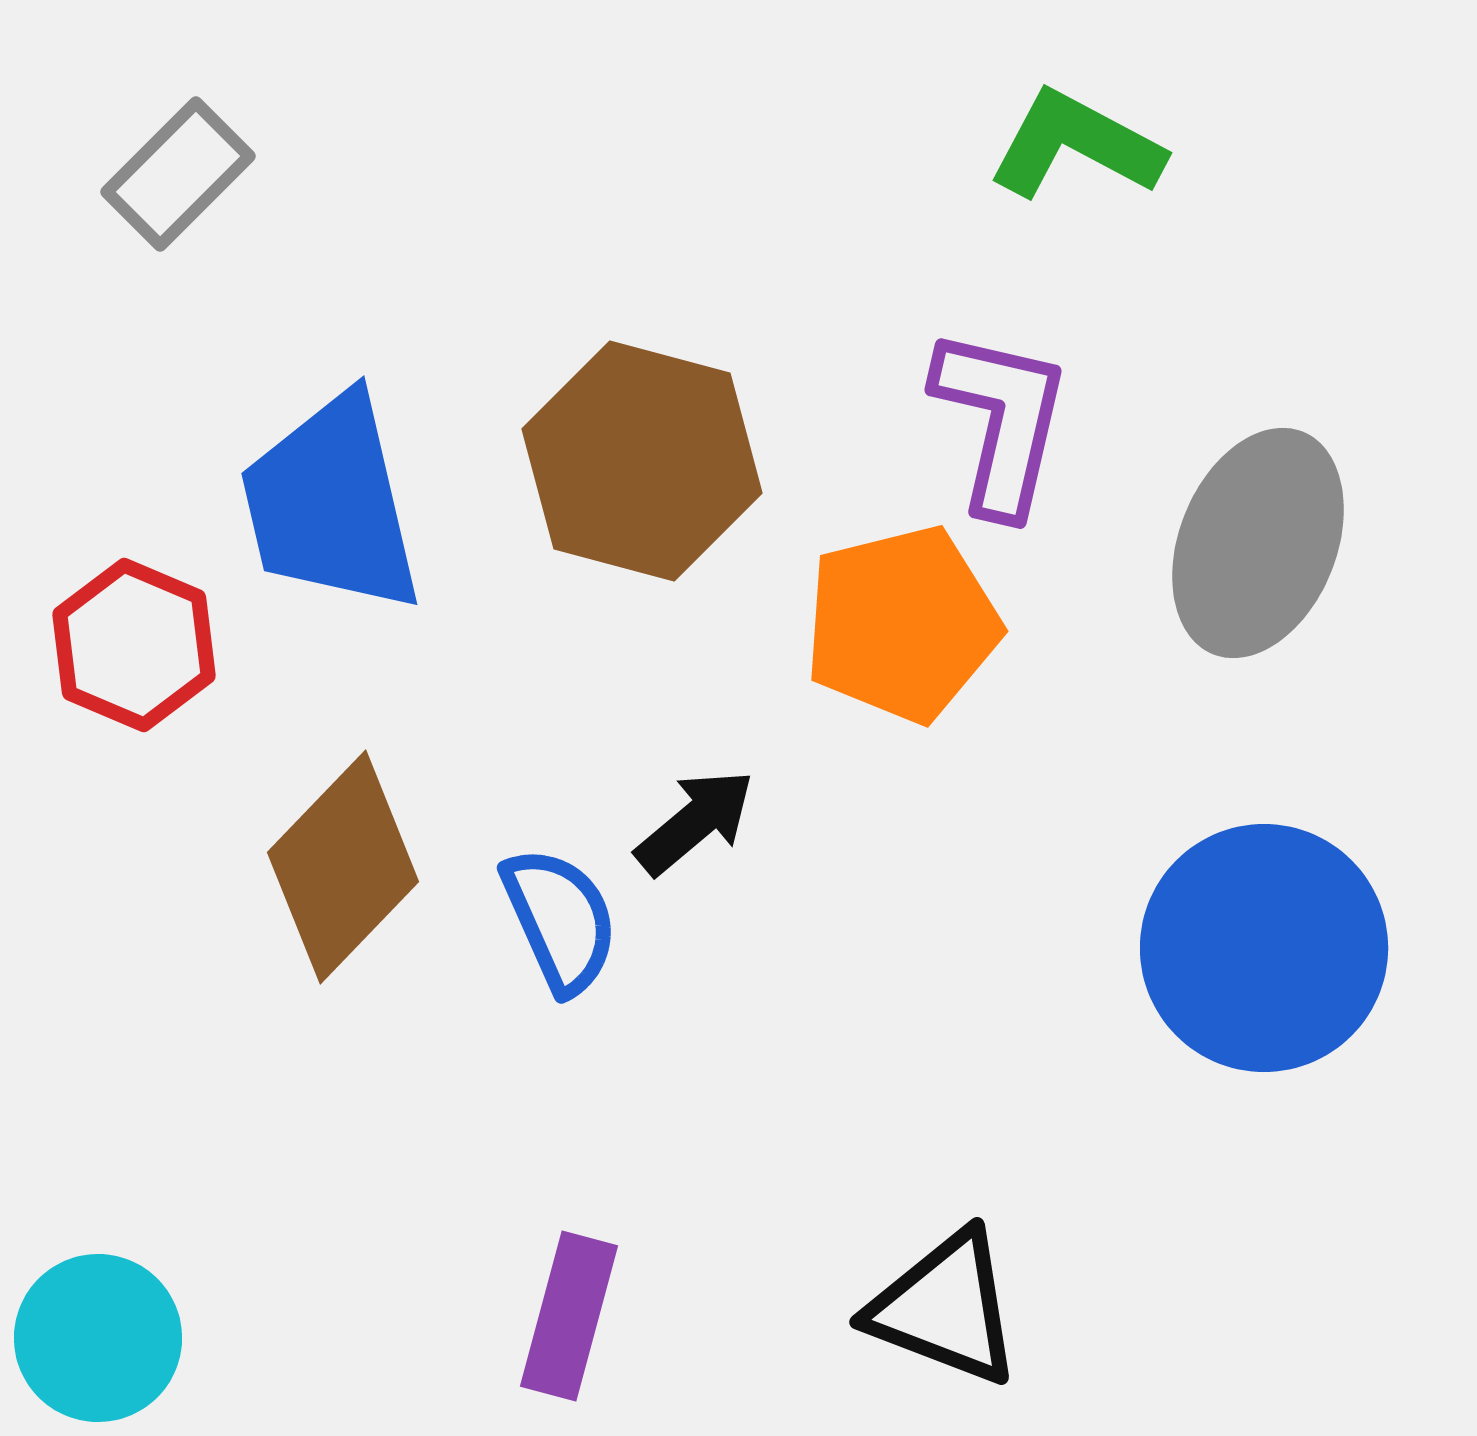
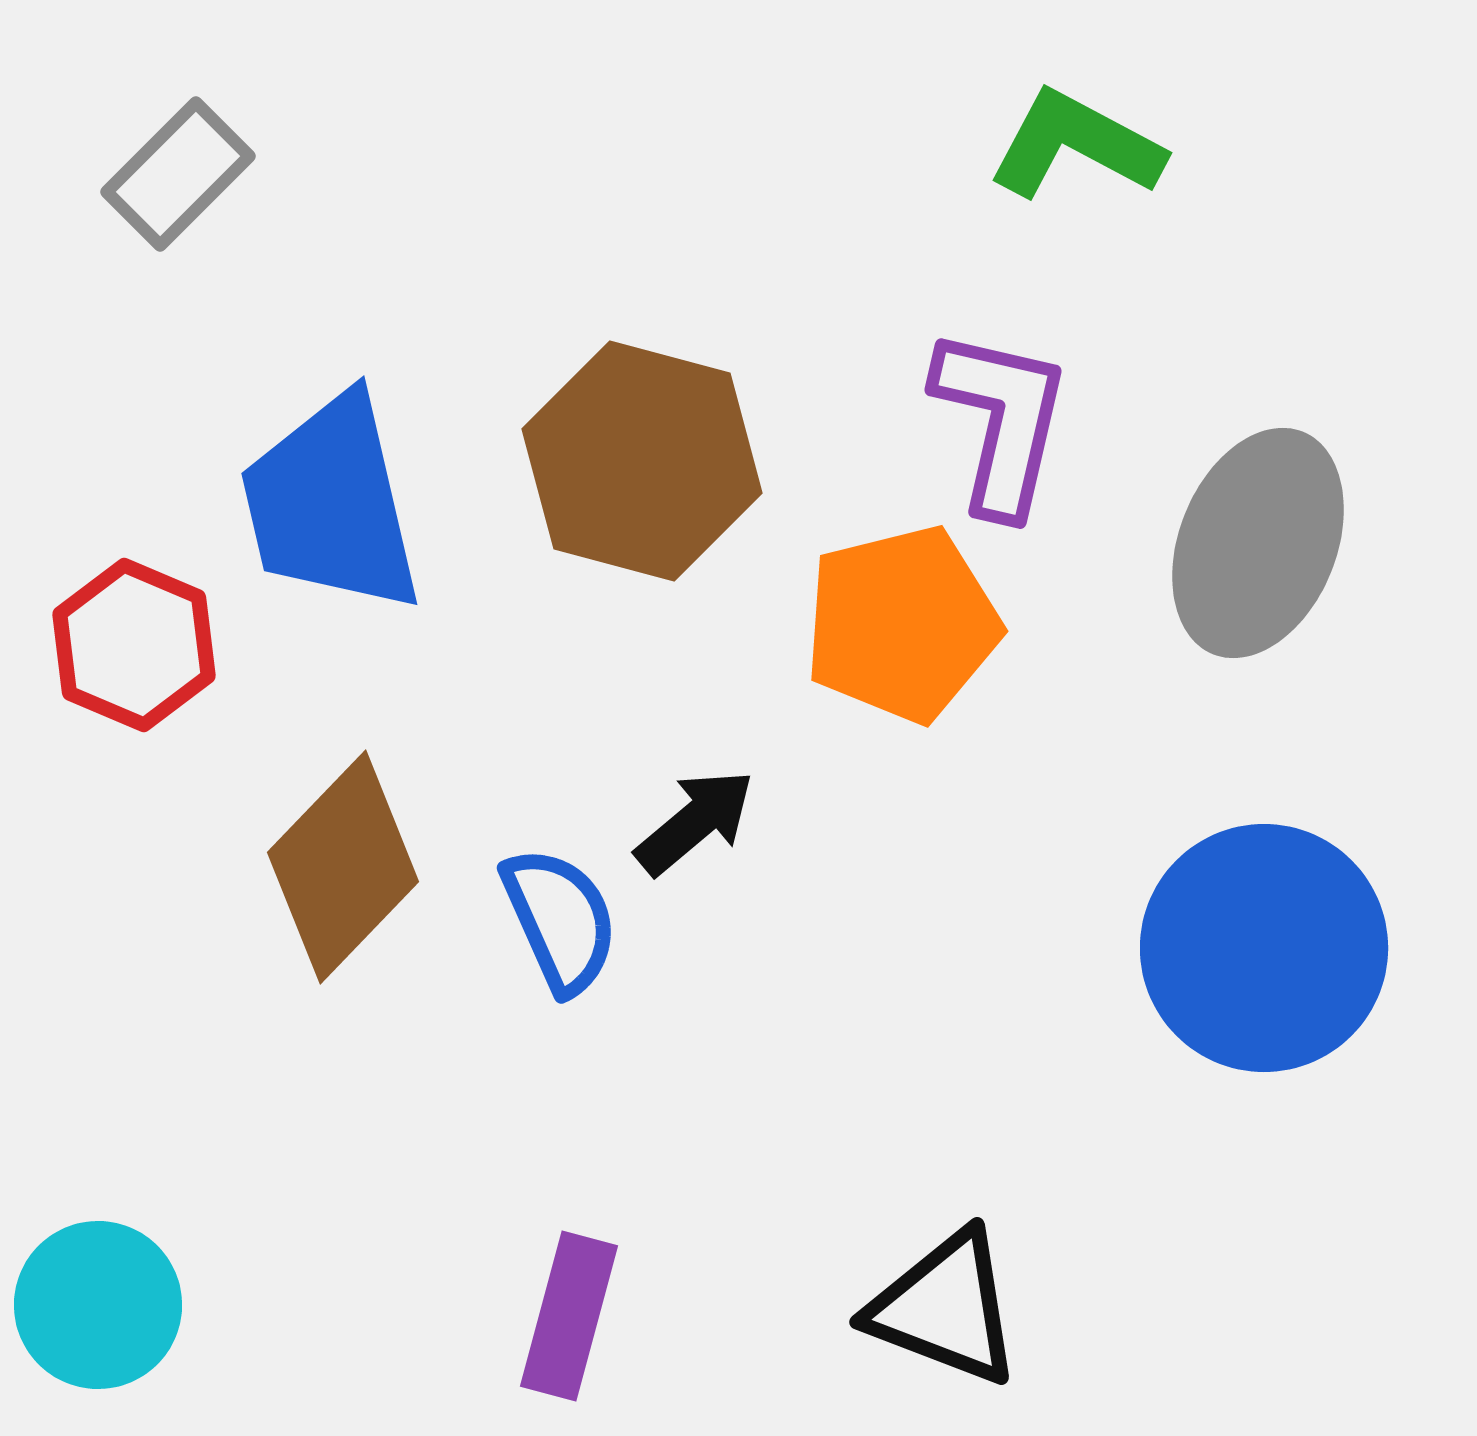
cyan circle: moved 33 px up
